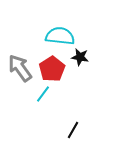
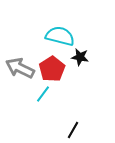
cyan semicircle: rotated 8 degrees clockwise
gray arrow: rotated 28 degrees counterclockwise
